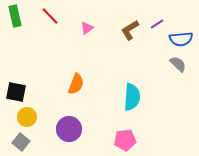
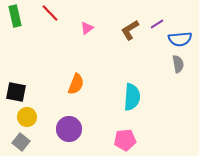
red line: moved 3 px up
blue semicircle: moved 1 px left
gray semicircle: rotated 36 degrees clockwise
